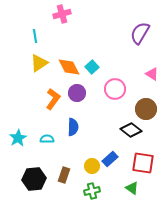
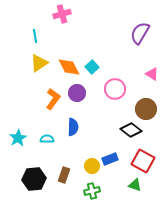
blue rectangle: rotated 21 degrees clockwise
red square: moved 2 px up; rotated 20 degrees clockwise
green triangle: moved 3 px right, 3 px up; rotated 16 degrees counterclockwise
